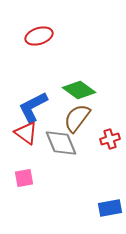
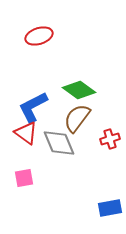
gray diamond: moved 2 px left
